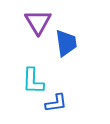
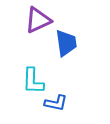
purple triangle: moved 2 px up; rotated 36 degrees clockwise
blue L-shape: rotated 20 degrees clockwise
